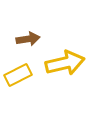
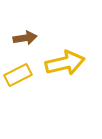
brown arrow: moved 3 px left, 1 px up
